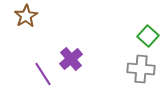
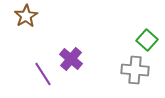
green square: moved 1 px left, 4 px down
purple cross: rotated 10 degrees counterclockwise
gray cross: moved 6 px left, 1 px down
